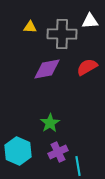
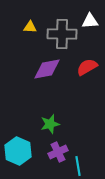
green star: moved 1 px down; rotated 18 degrees clockwise
